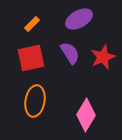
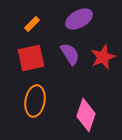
purple semicircle: moved 1 px down
pink diamond: rotated 12 degrees counterclockwise
